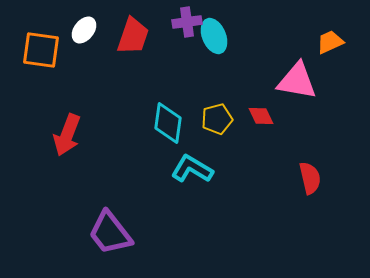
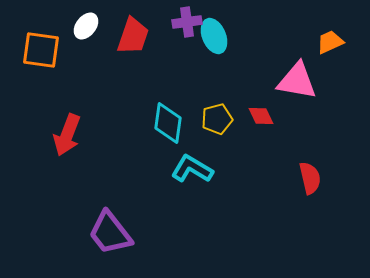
white ellipse: moved 2 px right, 4 px up
